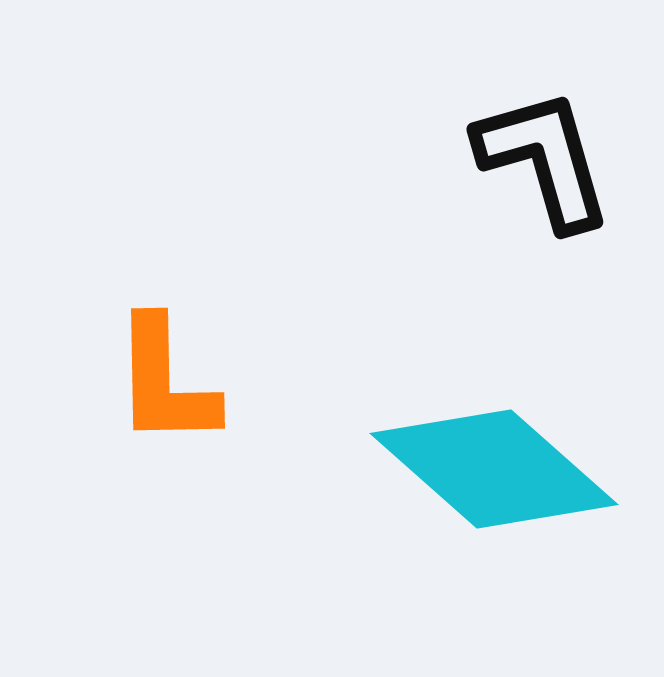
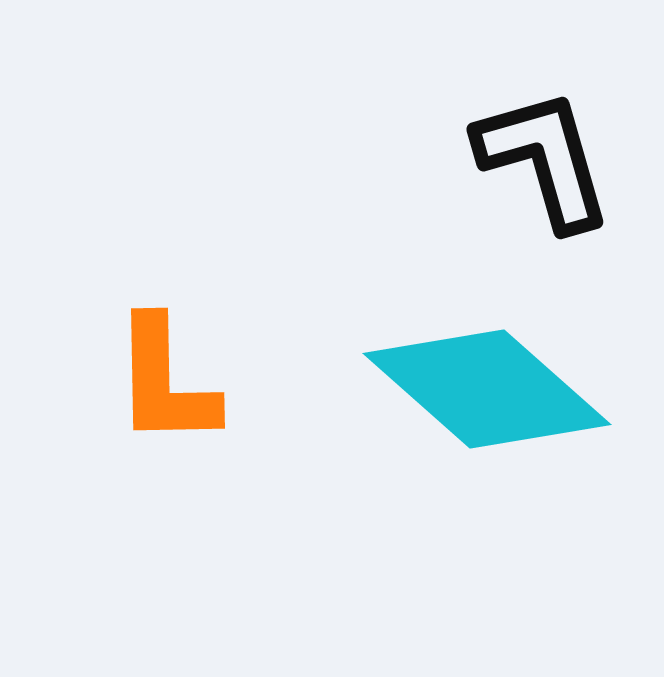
cyan diamond: moved 7 px left, 80 px up
